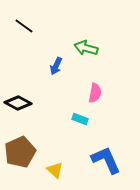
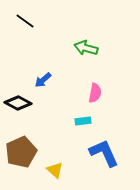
black line: moved 1 px right, 5 px up
blue arrow: moved 13 px left, 14 px down; rotated 24 degrees clockwise
cyan rectangle: moved 3 px right, 2 px down; rotated 28 degrees counterclockwise
brown pentagon: moved 1 px right
blue L-shape: moved 2 px left, 7 px up
